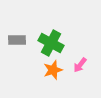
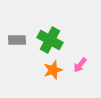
green cross: moved 1 px left, 3 px up
